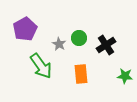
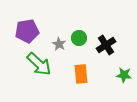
purple pentagon: moved 2 px right, 2 px down; rotated 20 degrees clockwise
green arrow: moved 2 px left, 2 px up; rotated 12 degrees counterclockwise
green star: moved 1 px left, 1 px up
